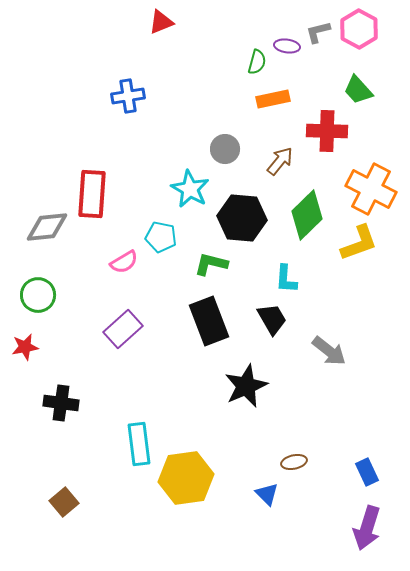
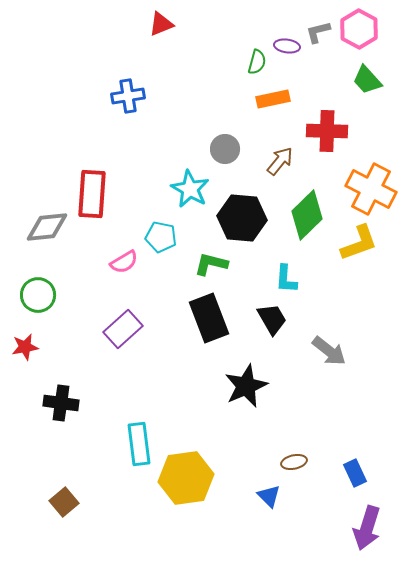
red triangle: moved 2 px down
green trapezoid: moved 9 px right, 10 px up
black rectangle: moved 3 px up
blue rectangle: moved 12 px left, 1 px down
blue triangle: moved 2 px right, 2 px down
